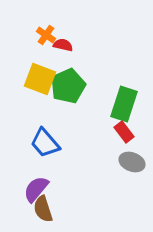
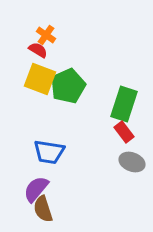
red semicircle: moved 25 px left, 5 px down; rotated 18 degrees clockwise
blue trapezoid: moved 4 px right, 9 px down; rotated 40 degrees counterclockwise
